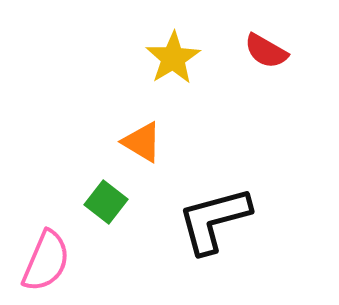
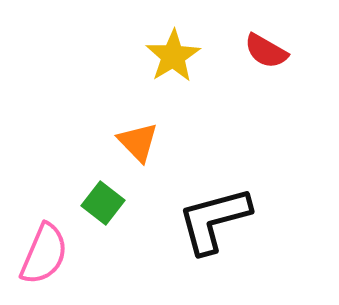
yellow star: moved 2 px up
orange triangle: moved 4 px left; rotated 15 degrees clockwise
green square: moved 3 px left, 1 px down
pink semicircle: moved 2 px left, 7 px up
